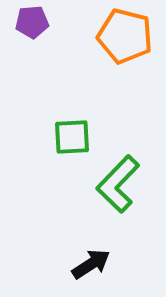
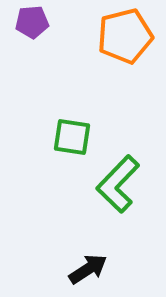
orange pentagon: rotated 28 degrees counterclockwise
green square: rotated 12 degrees clockwise
black arrow: moved 3 px left, 5 px down
